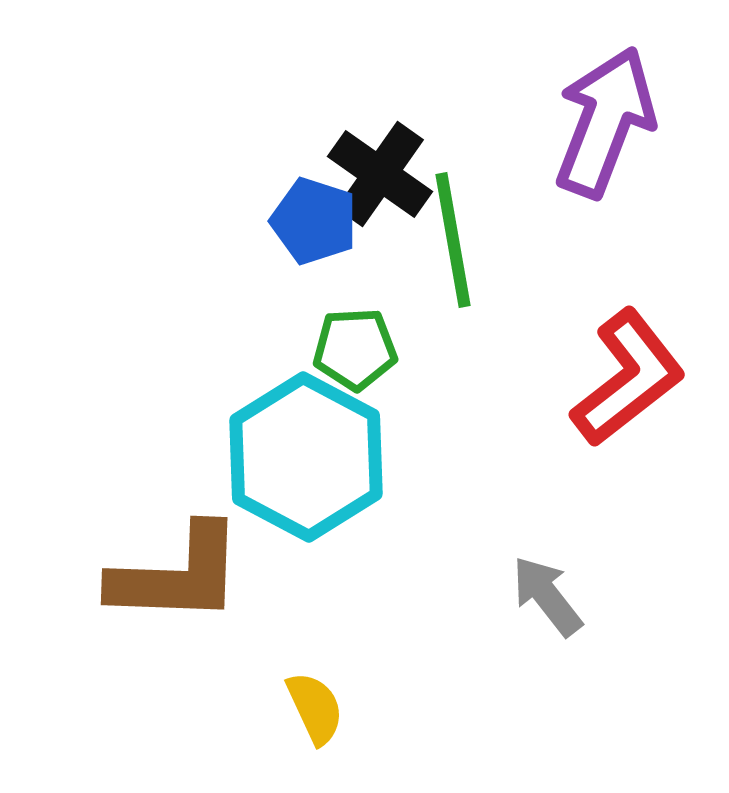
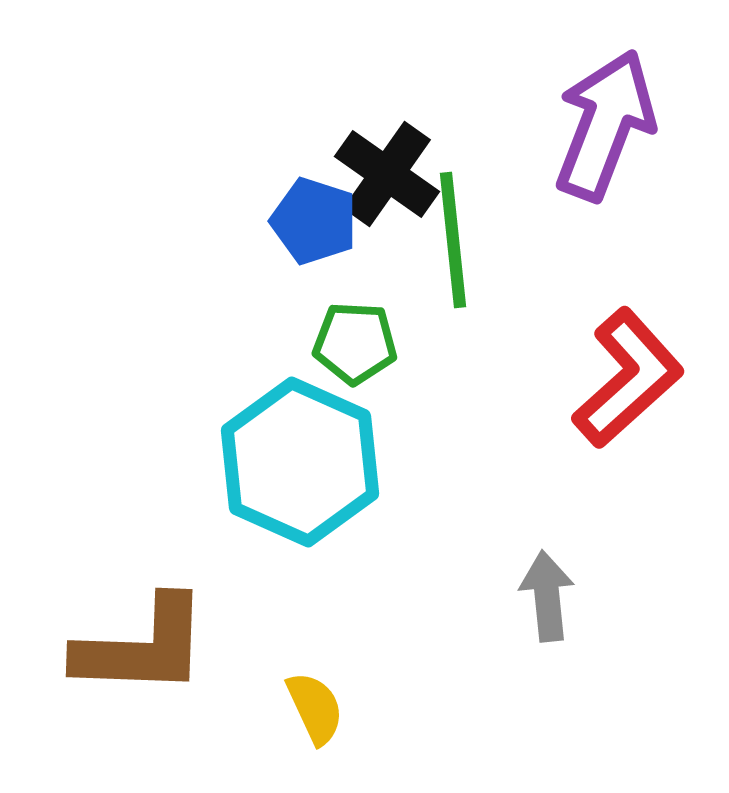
purple arrow: moved 3 px down
black cross: moved 7 px right
green line: rotated 4 degrees clockwise
green pentagon: moved 6 px up; rotated 6 degrees clockwise
red L-shape: rotated 4 degrees counterclockwise
cyan hexagon: moved 6 px left, 5 px down; rotated 4 degrees counterclockwise
brown L-shape: moved 35 px left, 72 px down
gray arrow: rotated 32 degrees clockwise
